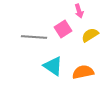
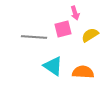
pink arrow: moved 4 px left, 2 px down
pink square: rotated 18 degrees clockwise
orange semicircle: rotated 15 degrees clockwise
